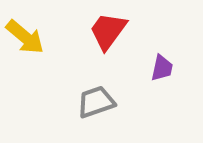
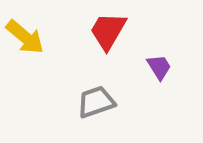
red trapezoid: rotated 6 degrees counterclockwise
purple trapezoid: moved 3 px left, 1 px up; rotated 44 degrees counterclockwise
